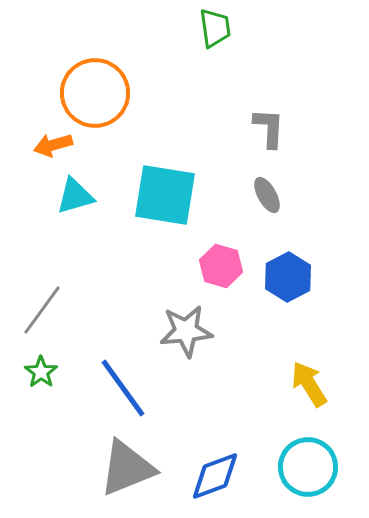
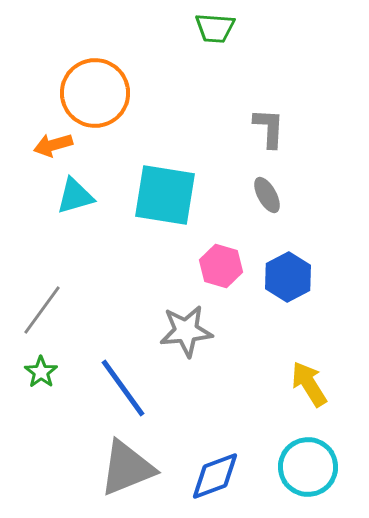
green trapezoid: rotated 102 degrees clockwise
